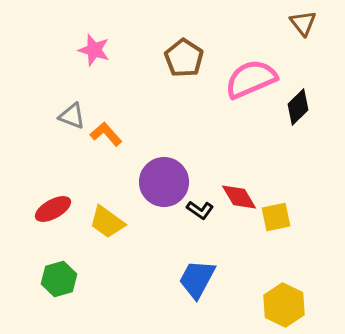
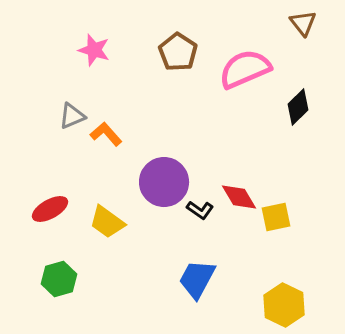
brown pentagon: moved 6 px left, 6 px up
pink semicircle: moved 6 px left, 10 px up
gray triangle: rotated 44 degrees counterclockwise
red ellipse: moved 3 px left
